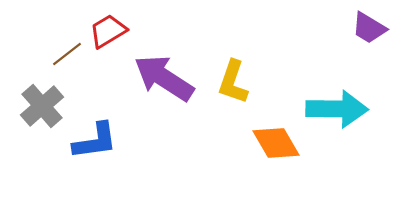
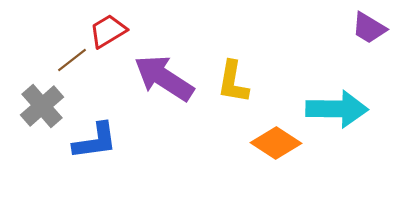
brown line: moved 5 px right, 6 px down
yellow L-shape: rotated 9 degrees counterclockwise
orange diamond: rotated 27 degrees counterclockwise
